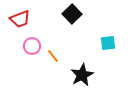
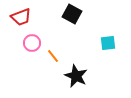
black square: rotated 18 degrees counterclockwise
red trapezoid: moved 1 px right, 2 px up
pink circle: moved 3 px up
black star: moved 6 px left, 1 px down; rotated 20 degrees counterclockwise
